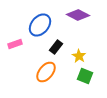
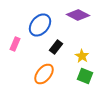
pink rectangle: rotated 48 degrees counterclockwise
yellow star: moved 3 px right
orange ellipse: moved 2 px left, 2 px down
